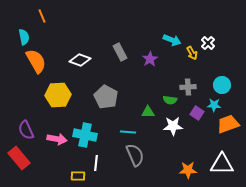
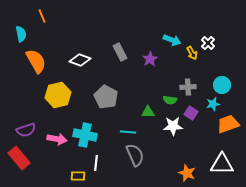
cyan semicircle: moved 3 px left, 3 px up
yellow hexagon: rotated 10 degrees counterclockwise
cyan star: moved 1 px left, 1 px up; rotated 16 degrees counterclockwise
purple square: moved 6 px left
purple semicircle: rotated 84 degrees counterclockwise
orange star: moved 1 px left, 3 px down; rotated 24 degrees clockwise
